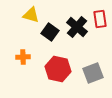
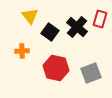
yellow triangle: moved 1 px left, 1 px down; rotated 36 degrees clockwise
red rectangle: rotated 24 degrees clockwise
orange cross: moved 1 px left, 6 px up
red hexagon: moved 2 px left, 1 px up
gray square: moved 2 px left
